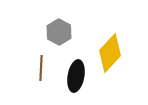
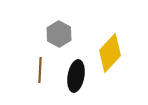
gray hexagon: moved 2 px down
brown line: moved 1 px left, 2 px down
